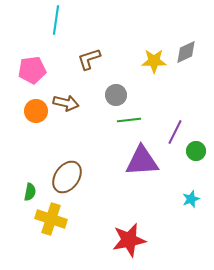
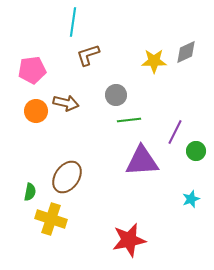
cyan line: moved 17 px right, 2 px down
brown L-shape: moved 1 px left, 4 px up
